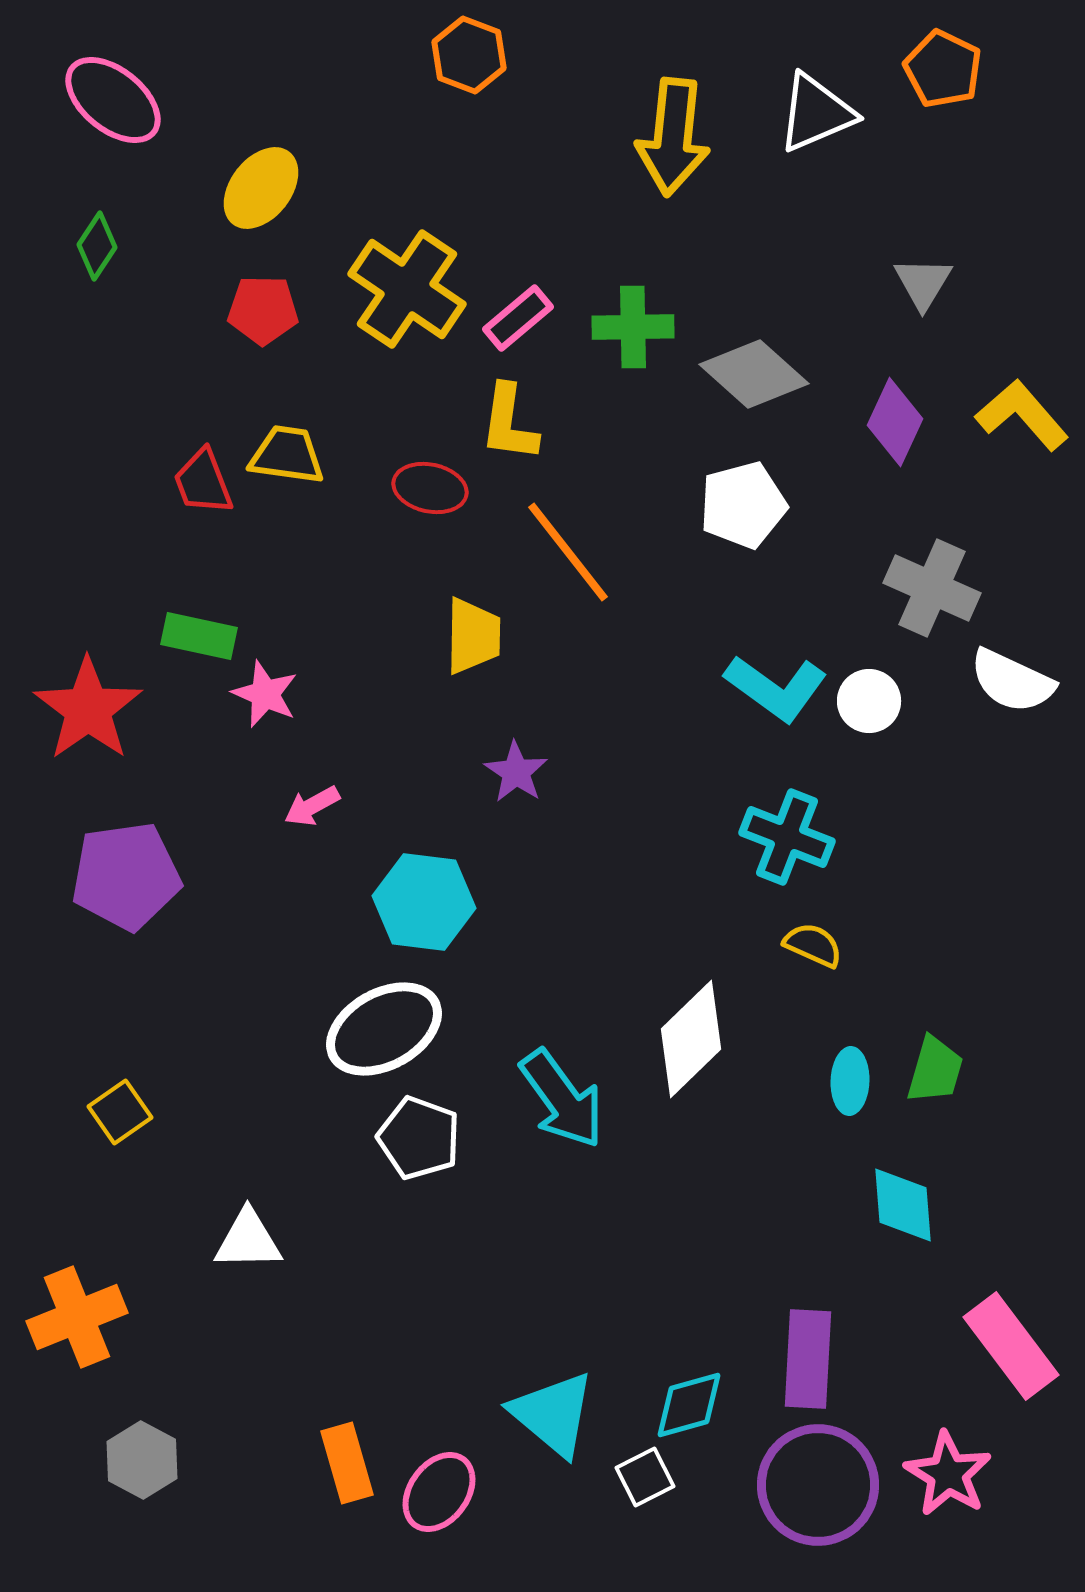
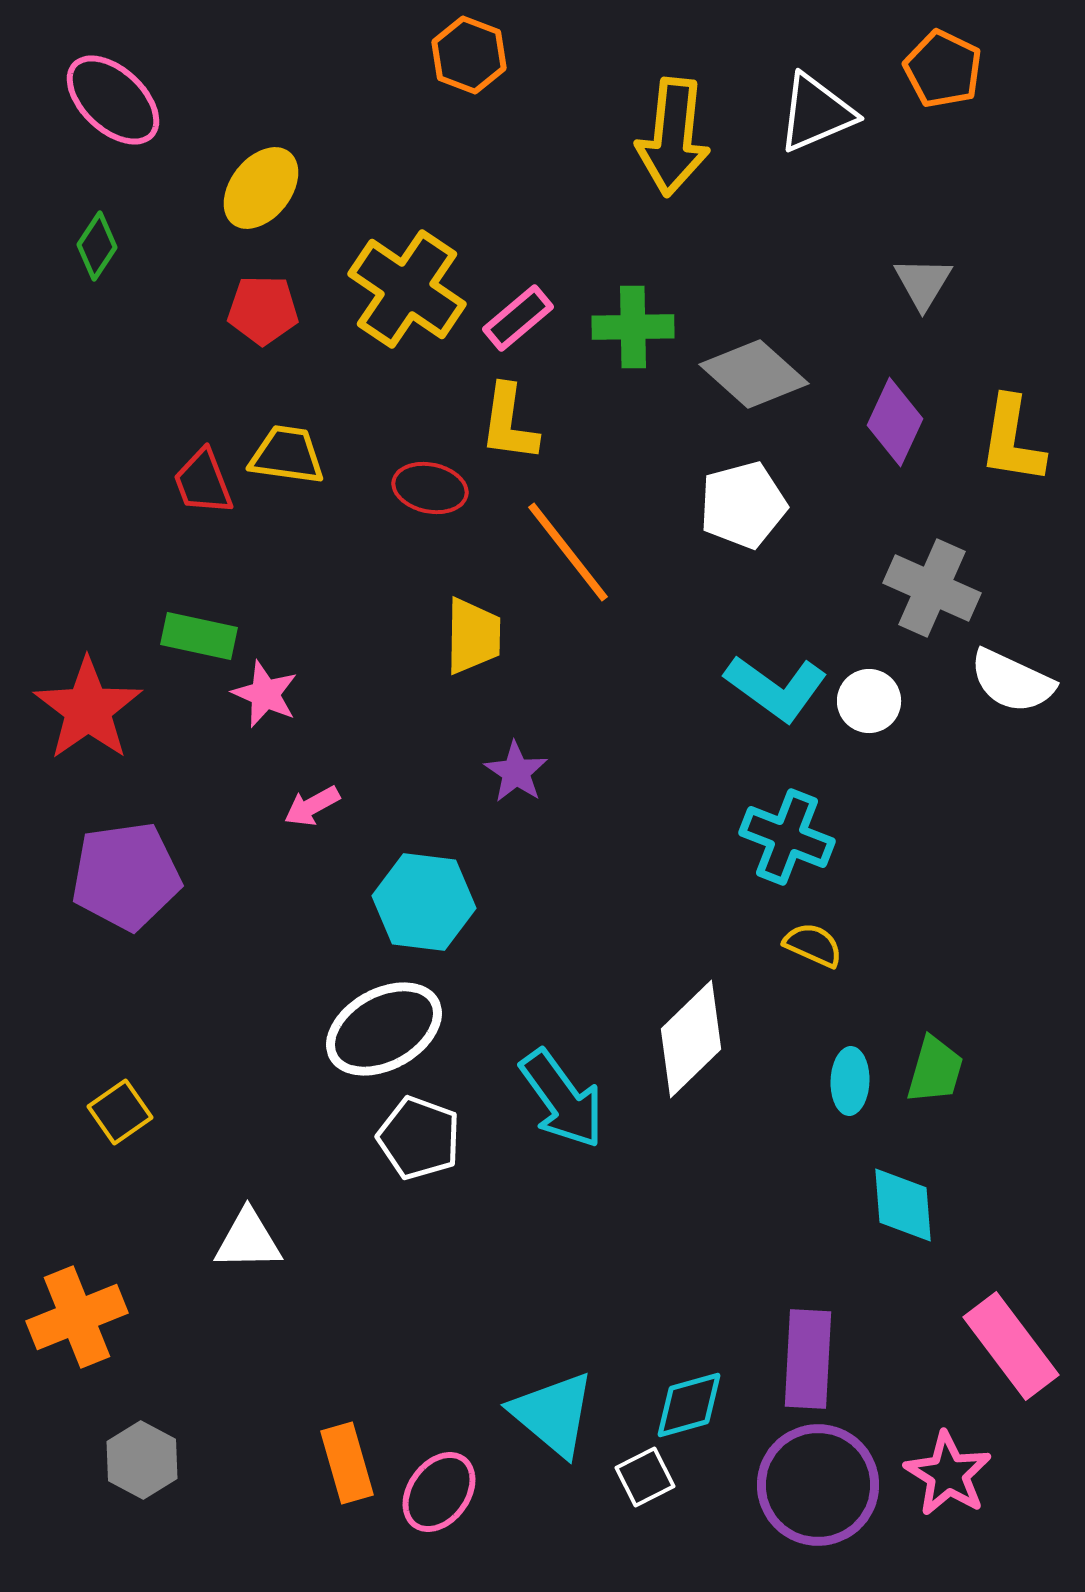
pink ellipse at (113, 100): rotated 4 degrees clockwise
yellow L-shape at (1022, 415): moved 10 px left, 25 px down; rotated 130 degrees counterclockwise
